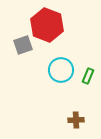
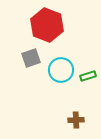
gray square: moved 8 px right, 13 px down
green rectangle: rotated 49 degrees clockwise
